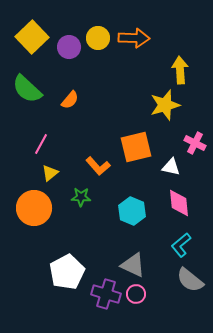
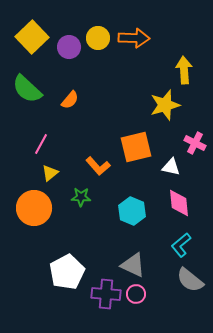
yellow arrow: moved 4 px right
purple cross: rotated 12 degrees counterclockwise
